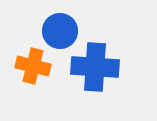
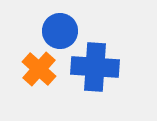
orange cross: moved 6 px right, 3 px down; rotated 28 degrees clockwise
